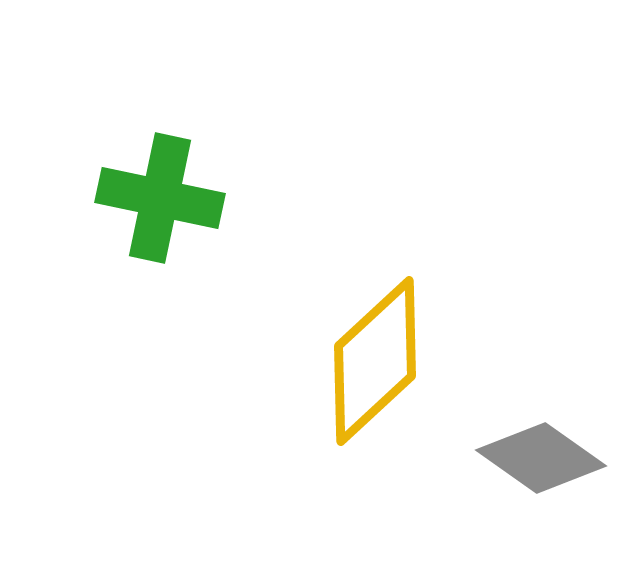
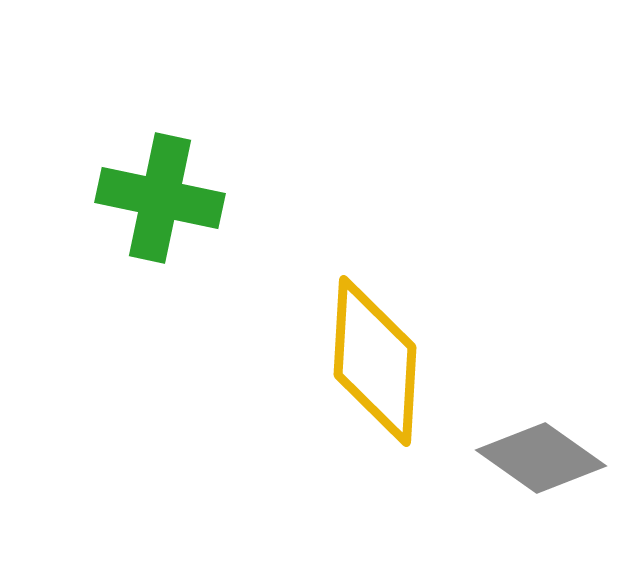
yellow diamond: rotated 44 degrees counterclockwise
